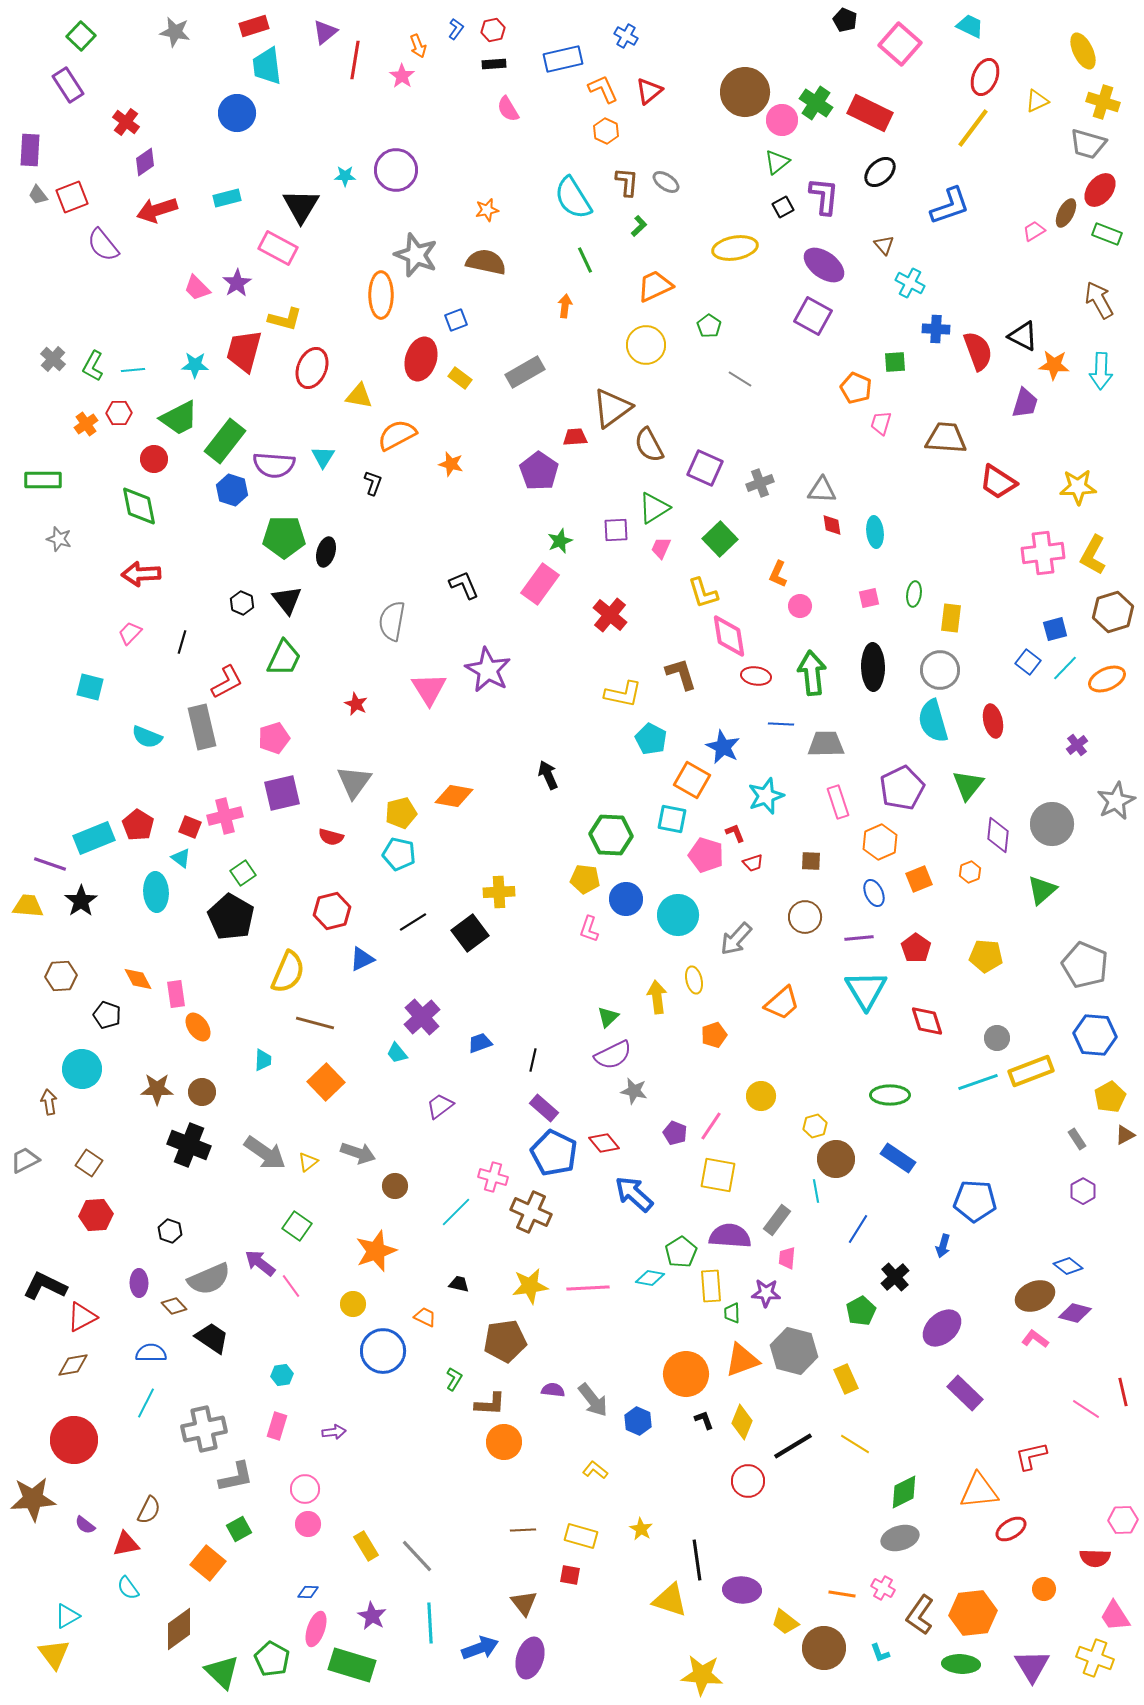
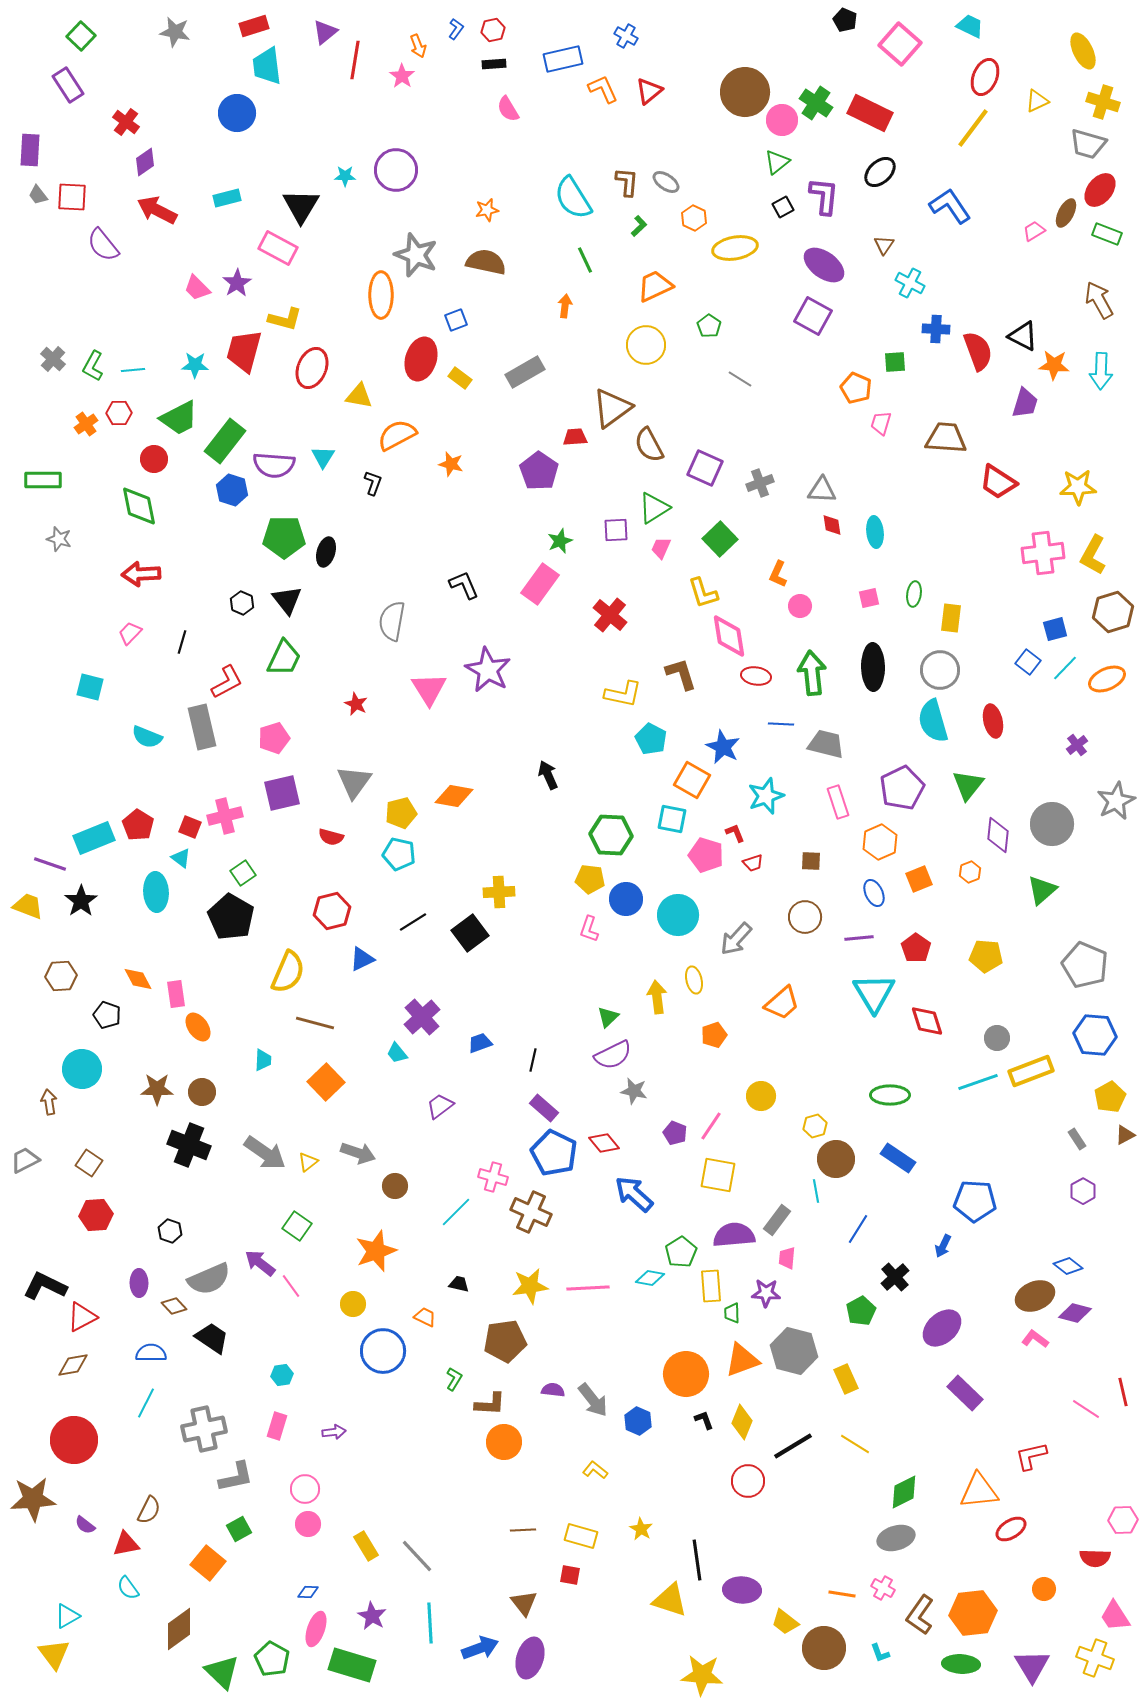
orange hexagon at (606, 131): moved 88 px right, 87 px down
red square at (72, 197): rotated 24 degrees clockwise
blue L-shape at (950, 206): rotated 105 degrees counterclockwise
red arrow at (157, 210): rotated 45 degrees clockwise
brown triangle at (884, 245): rotated 15 degrees clockwise
gray trapezoid at (826, 744): rotated 15 degrees clockwise
yellow pentagon at (585, 879): moved 5 px right
yellow trapezoid at (28, 906): rotated 16 degrees clockwise
cyan triangle at (866, 990): moved 8 px right, 3 px down
purple semicircle at (730, 1236): moved 4 px right, 1 px up; rotated 9 degrees counterclockwise
blue arrow at (943, 1246): rotated 10 degrees clockwise
gray ellipse at (900, 1538): moved 4 px left
